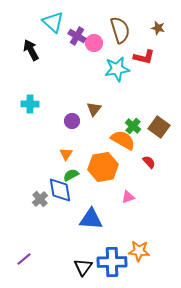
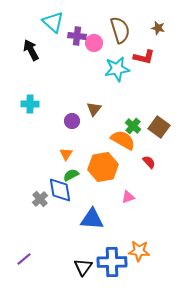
purple cross: rotated 24 degrees counterclockwise
blue triangle: moved 1 px right
